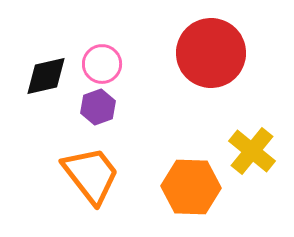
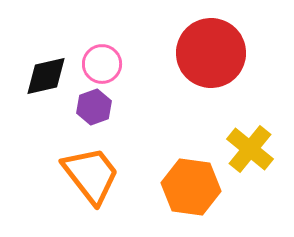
purple hexagon: moved 4 px left
yellow cross: moved 2 px left, 2 px up
orange hexagon: rotated 6 degrees clockwise
